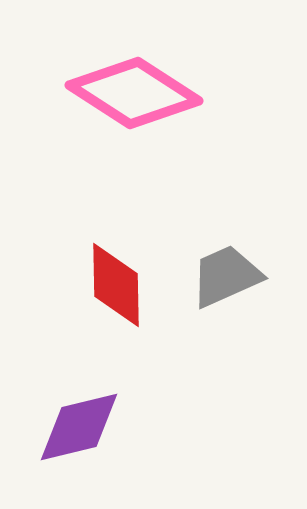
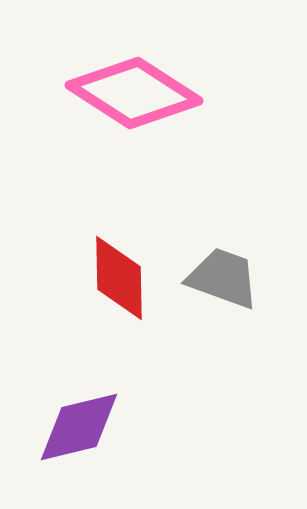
gray trapezoid: moved 3 px left, 2 px down; rotated 44 degrees clockwise
red diamond: moved 3 px right, 7 px up
